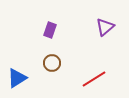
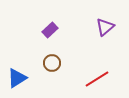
purple rectangle: rotated 28 degrees clockwise
red line: moved 3 px right
